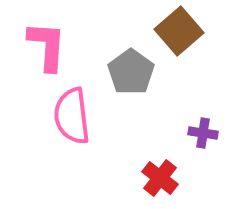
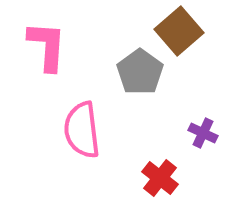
gray pentagon: moved 9 px right
pink semicircle: moved 10 px right, 14 px down
purple cross: rotated 16 degrees clockwise
